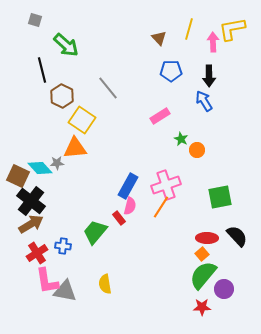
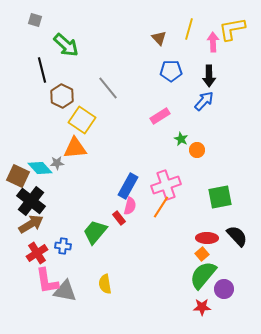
blue arrow: rotated 75 degrees clockwise
